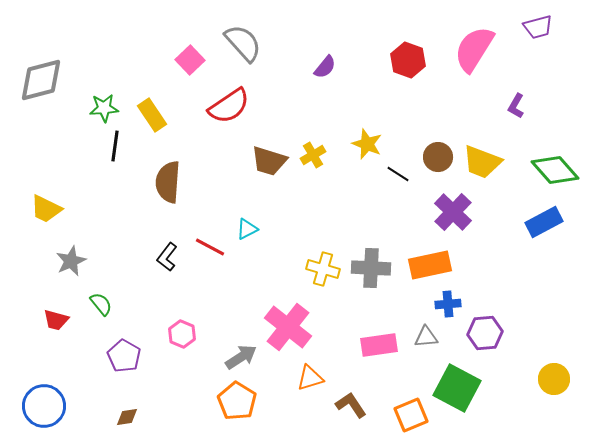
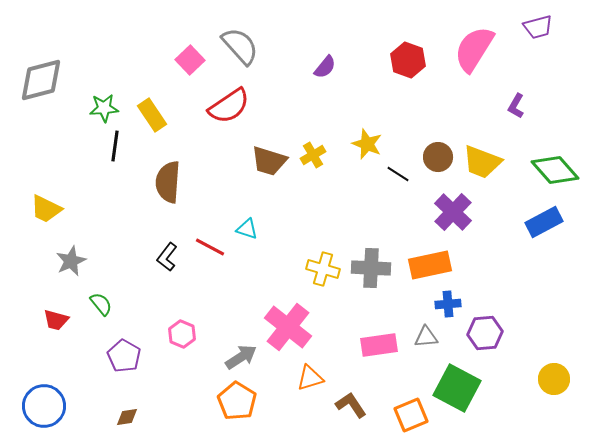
gray semicircle at (243, 43): moved 3 px left, 3 px down
cyan triangle at (247, 229): rotated 45 degrees clockwise
